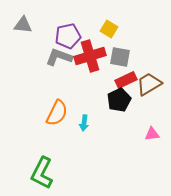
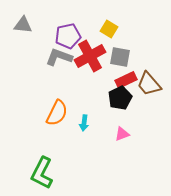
red cross: rotated 12 degrees counterclockwise
brown trapezoid: rotated 100 degrees counterclockwise
black pentagon: moved 1 px right, 2 px up
pink triangle: moved 30 px left; rotated 14 degrees counterclockwise
